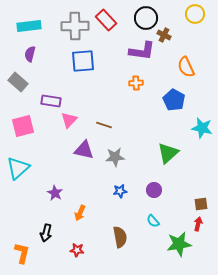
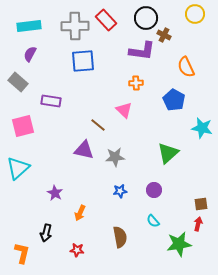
purple semicircle: rotated 14 degrees clockwise
pink triangle: moved 55 px right, 10 px up; rotated 30 degrees counterclockwise
brown line: moved 6 px left; rotated 21 degrees clockwise
